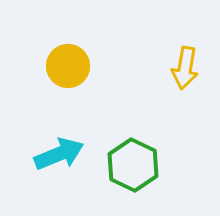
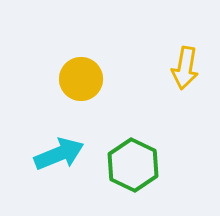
yellow circle: moved 13 px right, 13 px down
